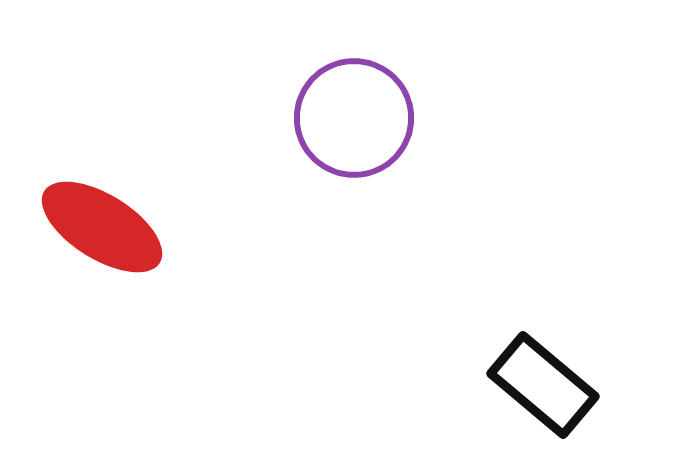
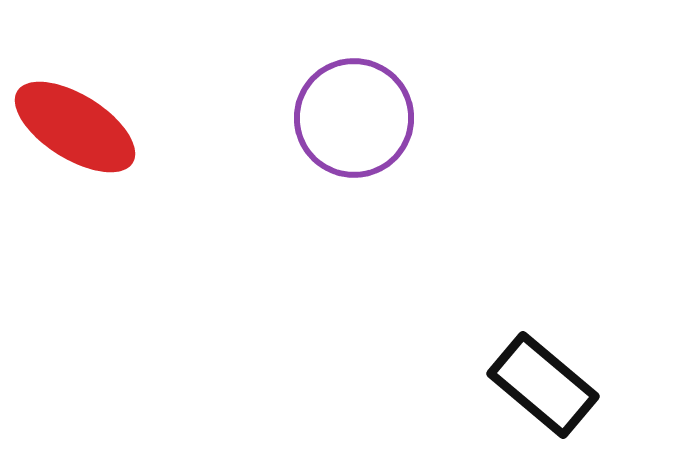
red ellipse: moved 27 px left, 100 px up
